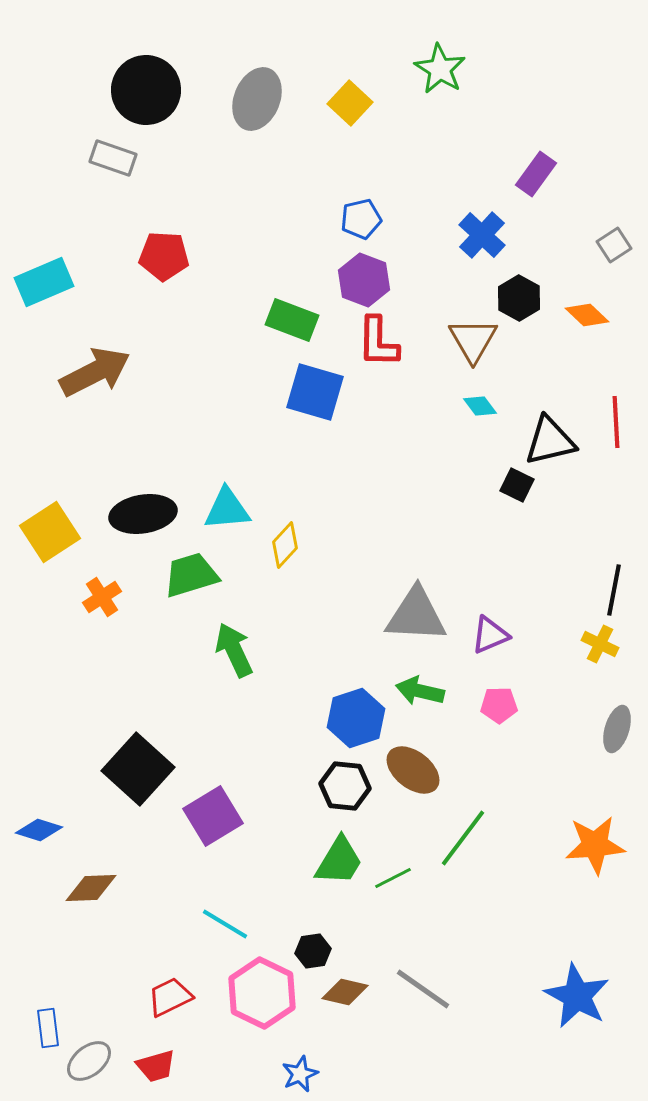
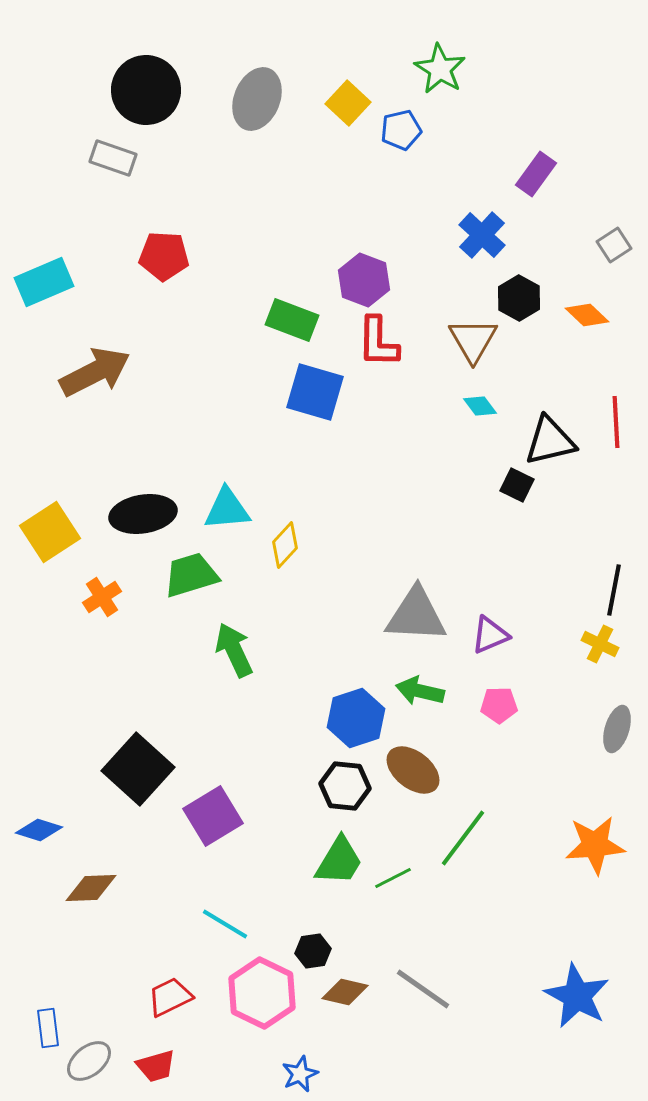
yellow square at (350, 103): moved 2 px left
blue pentagon at (361, 219): moved 40 px right, 89 px up
